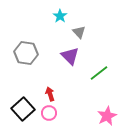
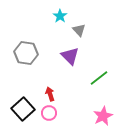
gray triangle: moved 2 px up
green line: moved 5 px down
pink star: moved 4 px left
